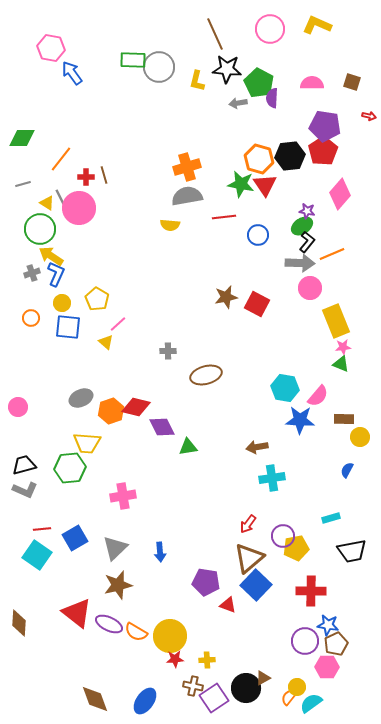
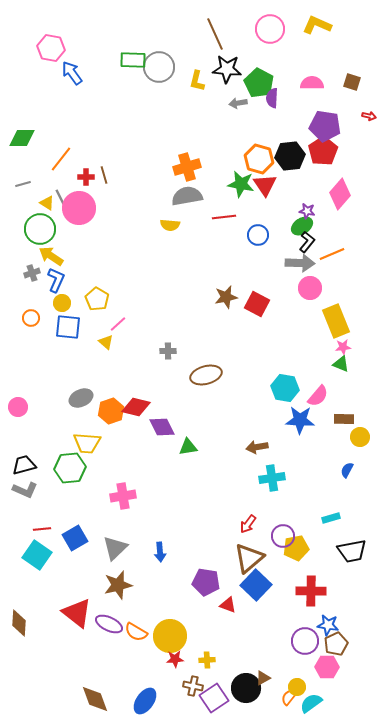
blue L-shape at (56, 274): moved 6 px down
